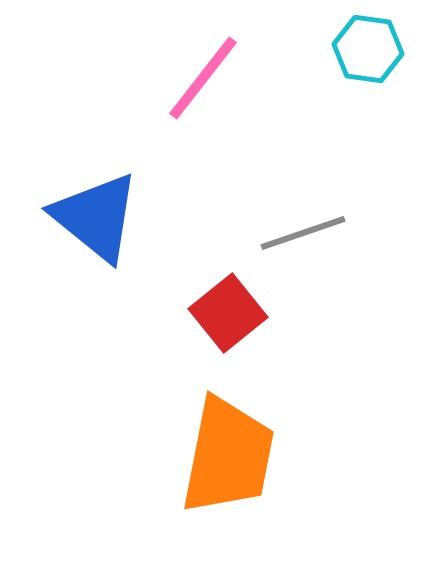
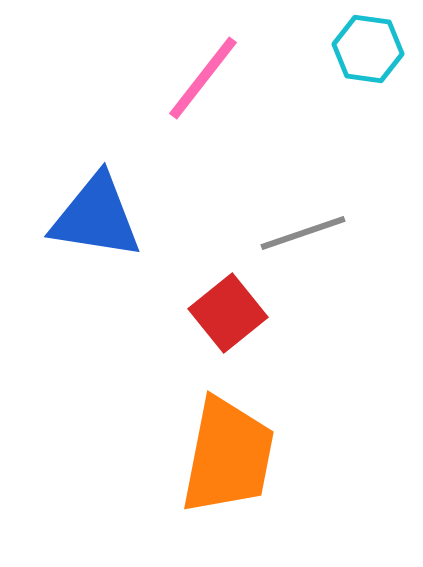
blue triangle: rotated 30 degrees counterclockwise
